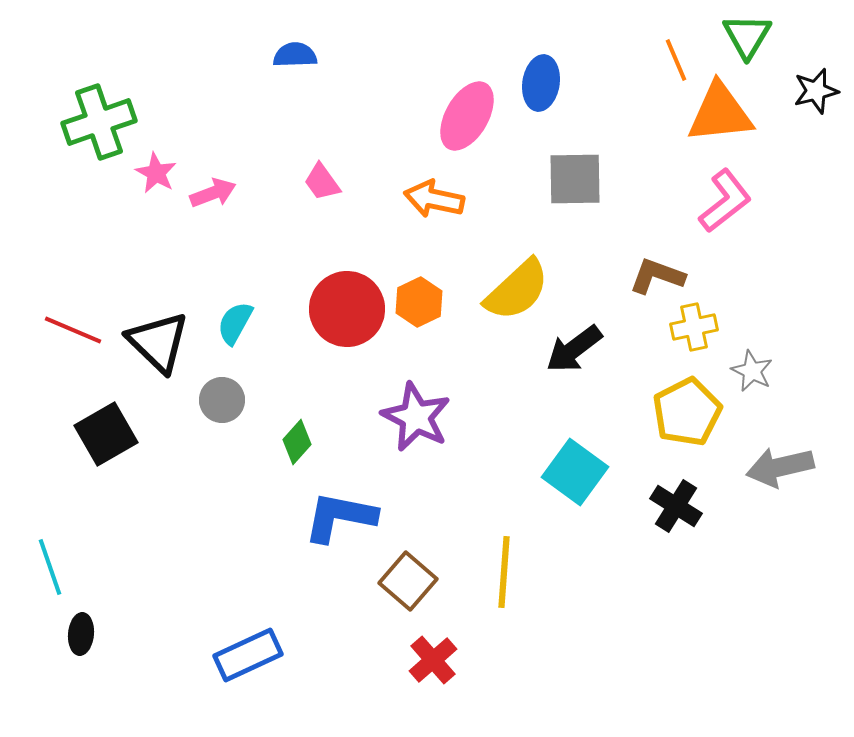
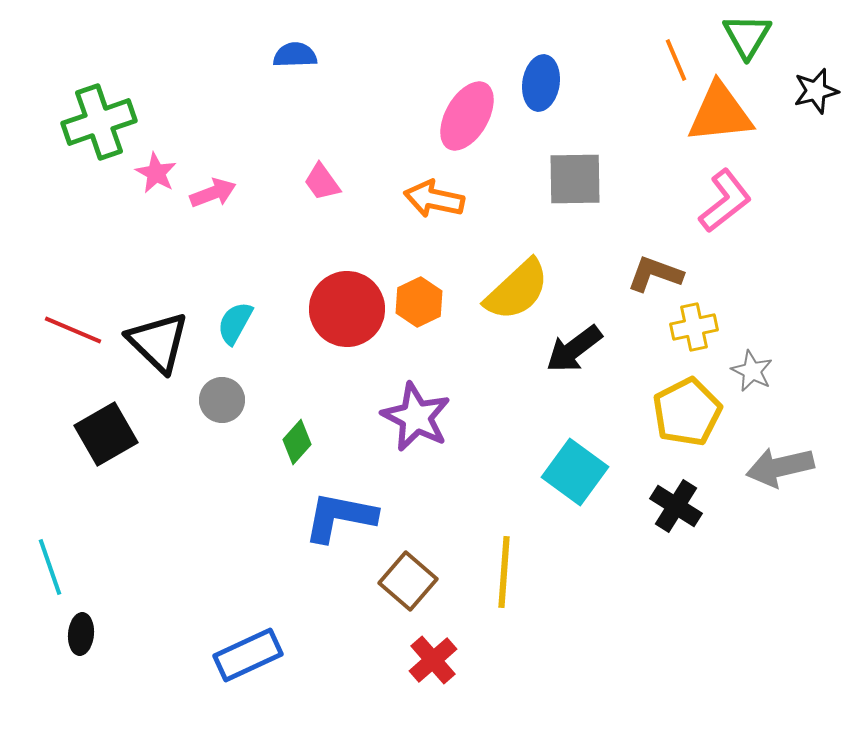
brown L-shape: moved 2 px left, 2 px up
